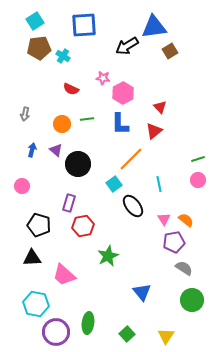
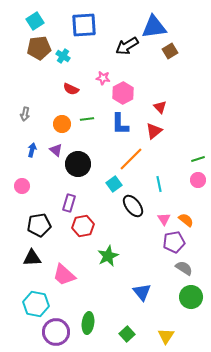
black pentagon at (39, 225): rotated 25 degrees counterclockwise
green circle at (192, 300): moved 1 px left, 3 px up
